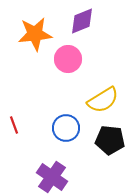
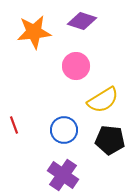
purple diamond: rotated 40 degrees clockwise
orange star: moved 1 px left, 2 px up
pink circle: moved 8 px right, 7 px down
blue circle: moved 2 px left, 2 px down
purple cross: moved 11 px right, 2 px up
